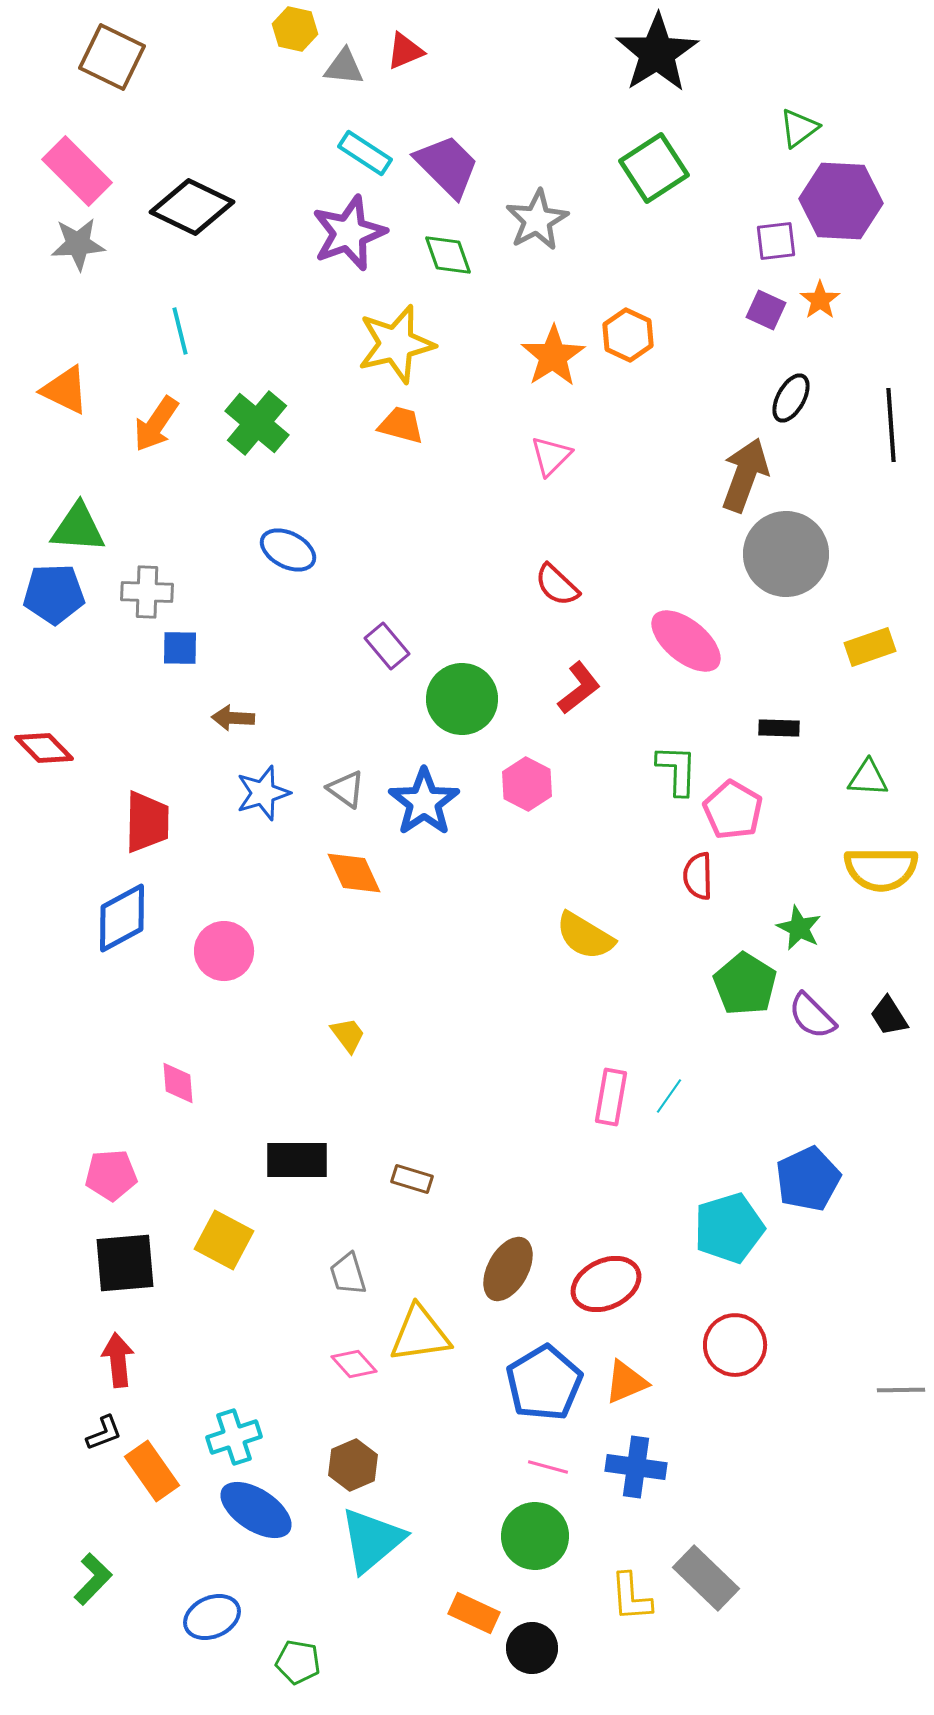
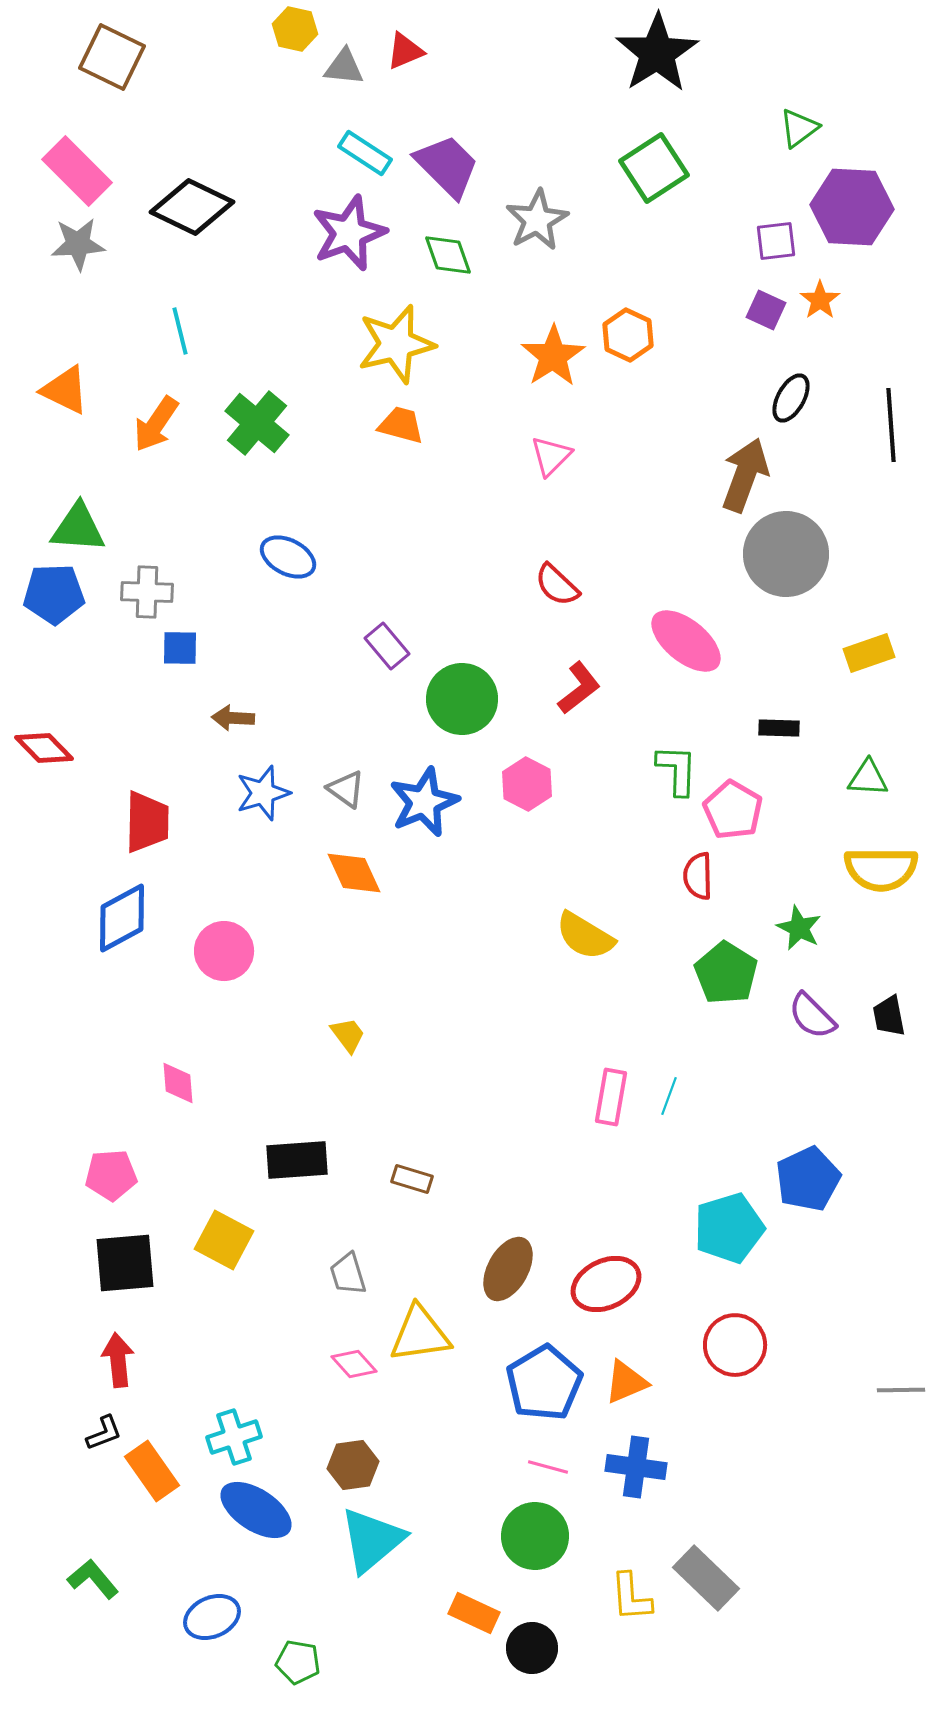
purple hexagon at (841, 201): moved 11 px right, 6 px down
blue ellipse at (288, 550): moved 7 px down
yellow rectangle at (870, 647): moved 1 px left, 6 px down
blue star at (424, 802): rotated 12 degrees clockwise
green pentagon at (745, 984): moved 19 px left, 11 px up
black trapezoid at (889, 1016): rotated 21 degrees clockwise
cyan line at (669, 1096): rotated 15 degrees counterclockwise
black rectangle at (297, 1160): rotated 4 degrees counterclockwise
brown hexagon at (353, 1465): rotated 15 degrees clockwise
green L-shape at (93, 1579): rotated 84 degrees counterclockwise
